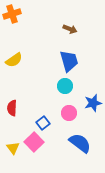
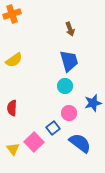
brown arrow: rotated 48 degrees clockwise
blue square: moved 10 px right, 5 px down
yellow triangle: moved 1 px down
